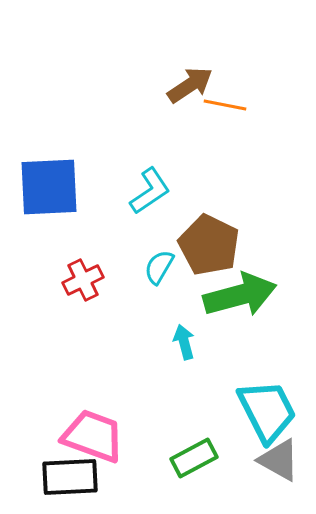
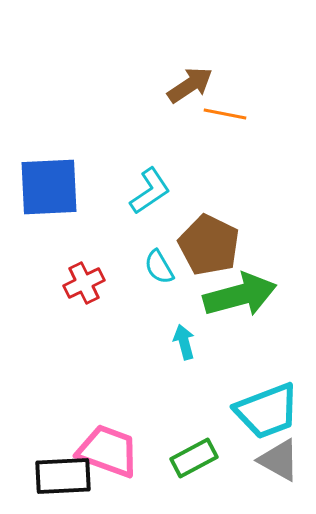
orange line: moved 9 px down
cyan semicircle: rotated 60 degrees counterclockwise
red cross: moved 1 px right, 3 px down
cyan trapezoid: rotated 96 degrees clockwise
pink trapezoid: moved 15 px right, 15 px down
black rectangle: moved 7 px left, 1 px up
